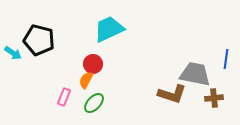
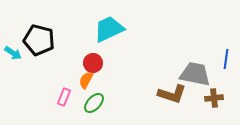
red circle: moved 1 px up
